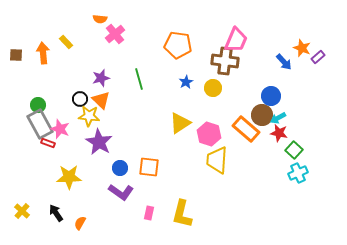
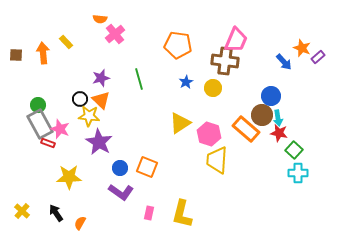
cyan arrow at (278, 118): rotated 70 degrees counterclockwise
orange square at (149, 167): moved 2 px left; rotated 15 degrees clockwise
cyan cross at (298, 173): rotated 24 degrees clockwise
